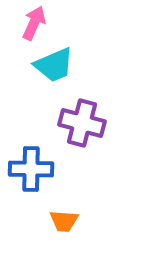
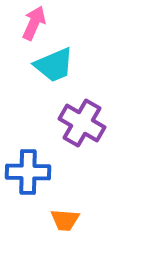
purple cross: rotated 15 degrees clockwise
blue cross: moved 3 px left, 3 px down
orange trapezoid: moved 1 px right, 1 px up
